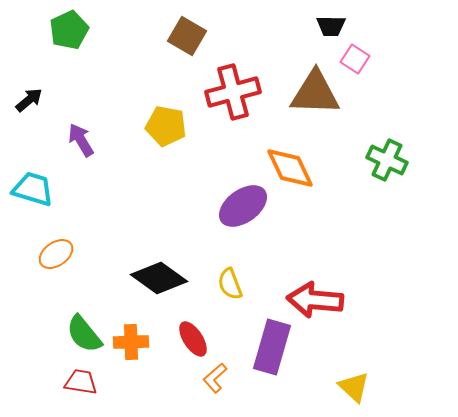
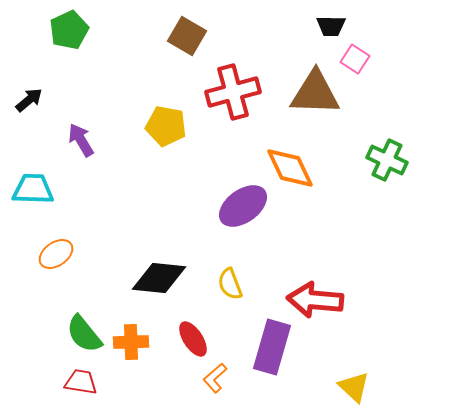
cyan trapezoid: rotated 15 degrees counterclockwise
black diamond: rotated 30 degrees counterclockwise
